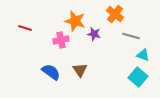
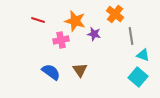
red line: moved 13 px right, 8 px up
gray line: rotated 66 degrees clockwise
